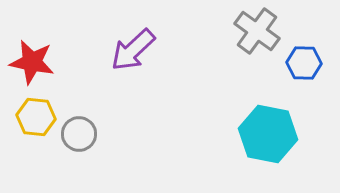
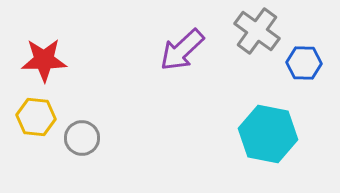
purple arrow: moved 49 px right
red star: moved 12 px right, 2 px up; rotated 12 degrees counterclockwise
gray circle: moved 3 px right, 4 px down
